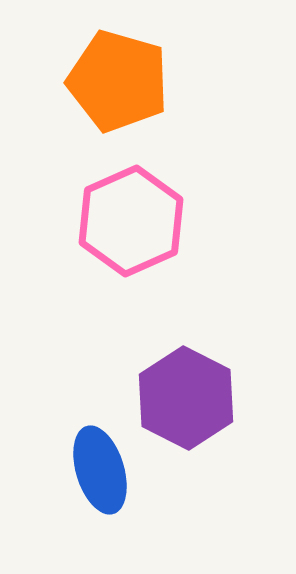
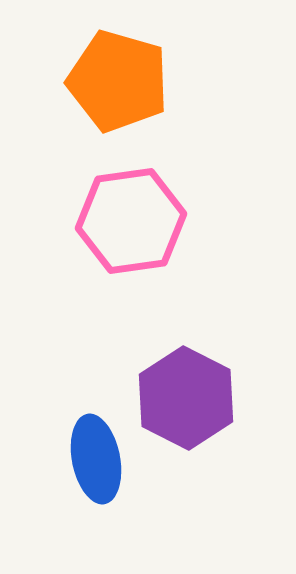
pink hexagon: rotated 16 degrees clockwise
blue ellipse: moved 4 px left, 11 px up; rotated 6 degrees clockwise
